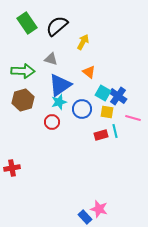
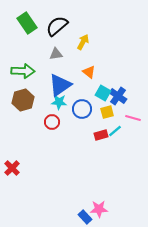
gray triangle: moved 5 px right, 5 px up; rotated 24 degrees counterclockwise
cyan star: rotated 21 degrees clockwise
yellow square: rotated 24 degrees counterclockwise
cyan line: rotated 64 degrees clockwise
red cross: rotated 35 degrees counterclockwise
pink star: rotated 18 degrees counterclockwise
